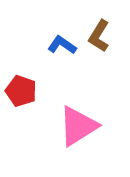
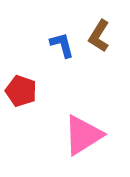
blue L-shape: rotated 40 degrees clockwise
pink triangle: moved 5 px right, 9 px down
